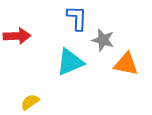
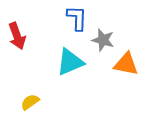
red arrow: rotated 72 degrees clockwise
